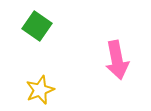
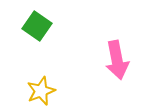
yellow star: moved 1 px right, 1 px down
